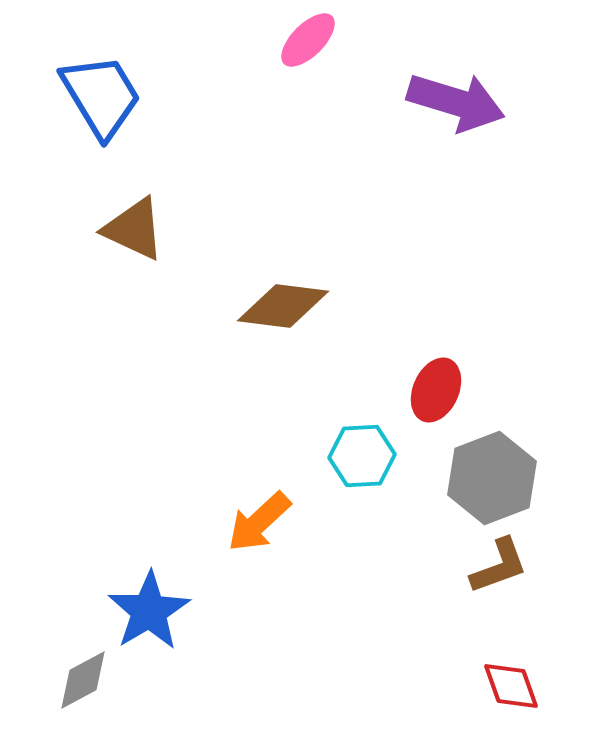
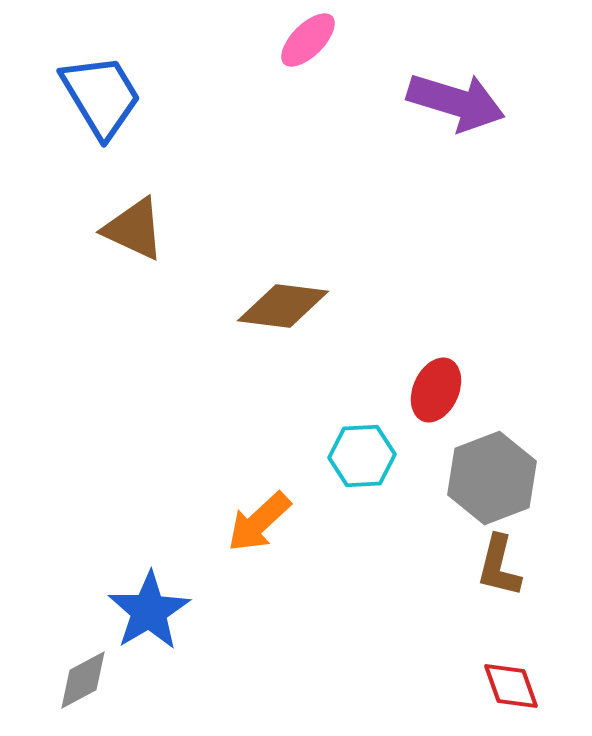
brown L-shape: rotated 124 degrees clockwise
